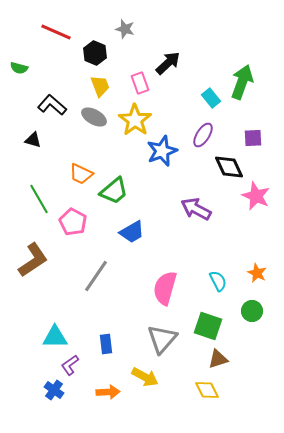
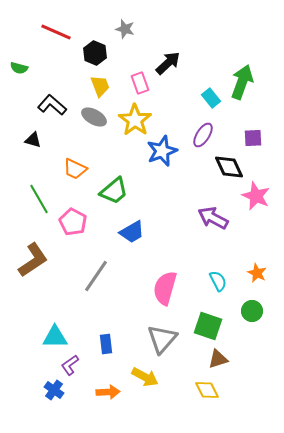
orange trapezoid: moved 6 px left, 5 px up
purple arrow: moved 17 px right, 9 px down
